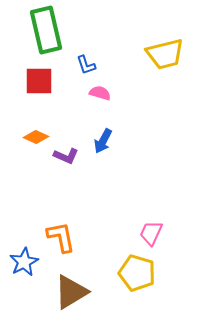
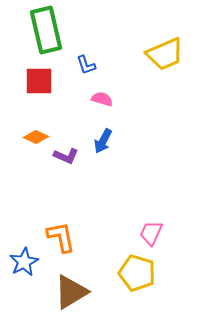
yellow trapezoid: rotated 9 degrees counterclockwise
pink semicircle: moved 2 px right, 6 px down
